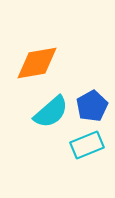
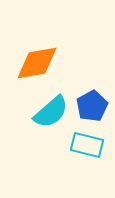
cyan rectangle: rotated 36 degrees clockwise
